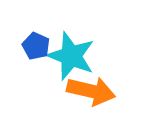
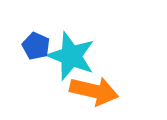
orange arrow: moved 3 px right
